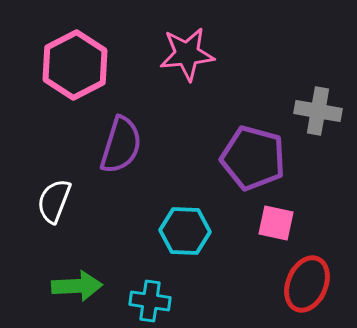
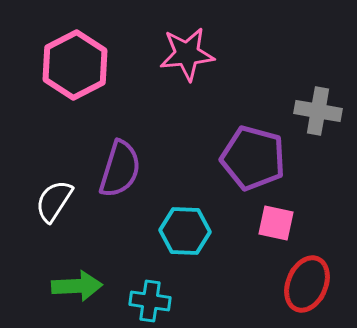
purple semicircle: moved 1 px left, 24 px down
white semicircle: rotated 12 degrees clockwise
